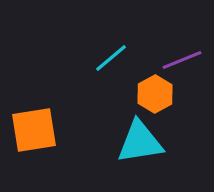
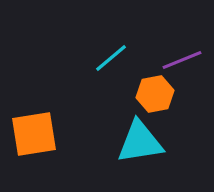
orange hexagon: rotated 18 degrees clockwise
orange square: moved 4 px down
